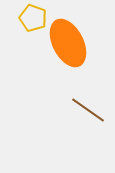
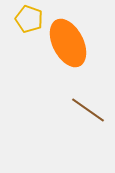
yellow pentagon: moved 4 px left, 1 px down
